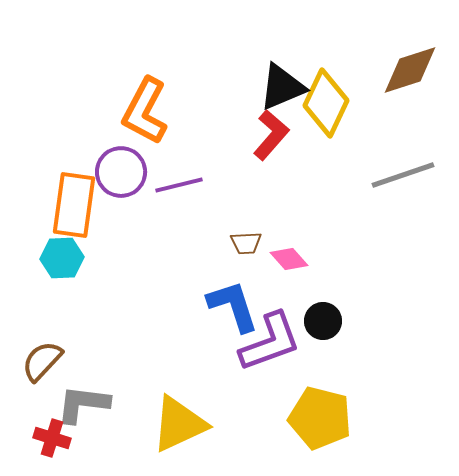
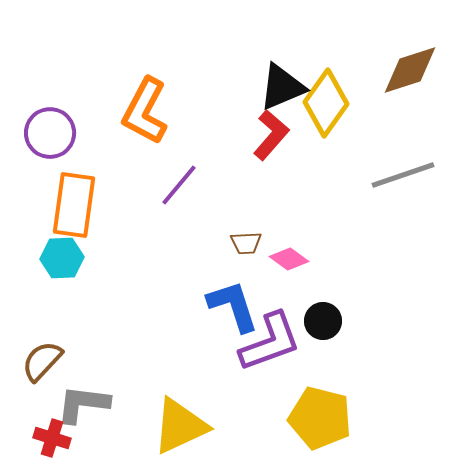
yellow diamond: rotated 10 degrees clockwise
purple circle: moved 71 px left, 39 px up
purple line: rotated 36 degrees counterclockwise
pink diamond: rotated 12 degrees counterclockwise
yellow triangle: moved 1 px right, 2 px down
